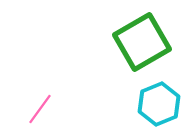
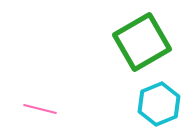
pink line: rotated 68 degrees clockwise
